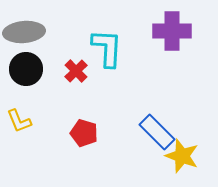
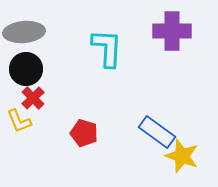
red cross: moved 43 px left, 27 px down
blue rectangle: rotated 9 degrees counterclockwise
